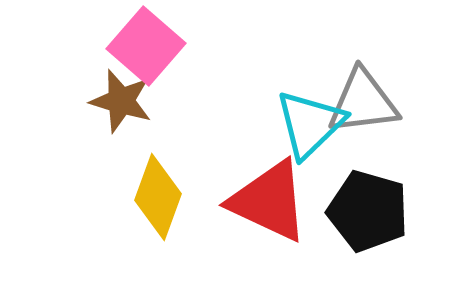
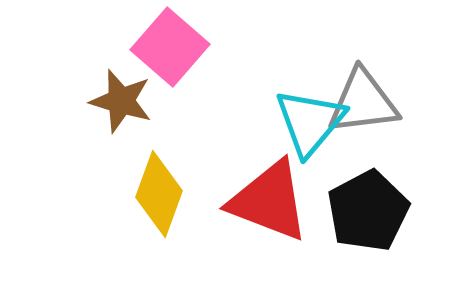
pink square: moved 24 px right, 1 px down
cyan triangle: moved 2 px up; rotated 6 degrees counterclockwise
yellow diamond: moved 1 px right, 3 px up
red triangle: rotated 4 degrees counterclockwise
black pentagon: rotated 28 degrees clockwise
